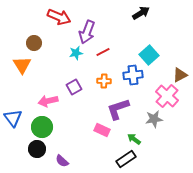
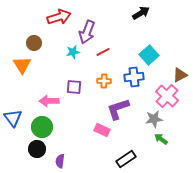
red arrow: rotated 40 degrees counterclockwise
cyan star: moved 3 px left, 1 px up
blue cross: moved 1 px right, 2 px down
purple square: rotated 35 degrees clockwise
pink arrow: moved 1 px right; rotated 12 degrees clockwise
green arrow: moved 27 px right
purple semicircle: moved 2 px left; rotated 56 degrees clockwise
